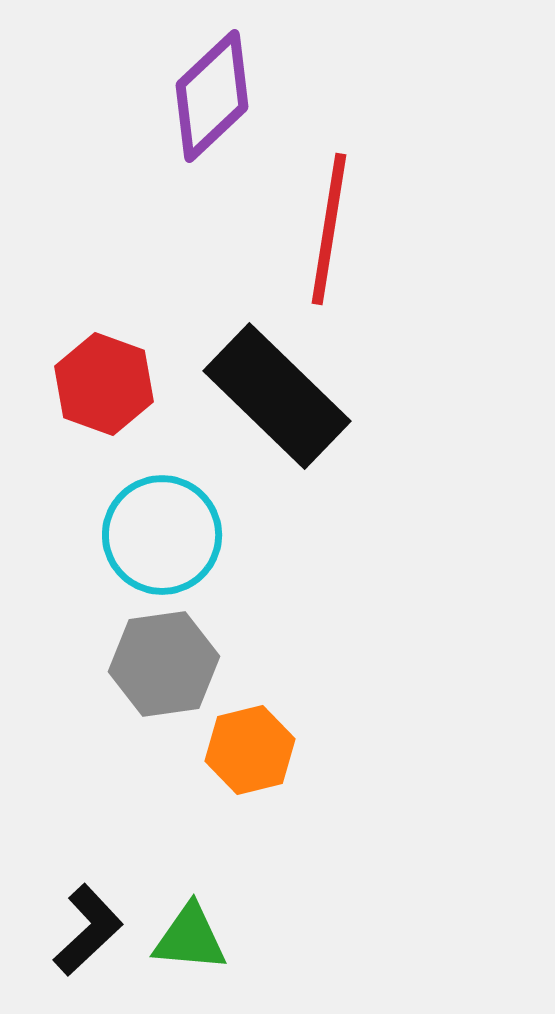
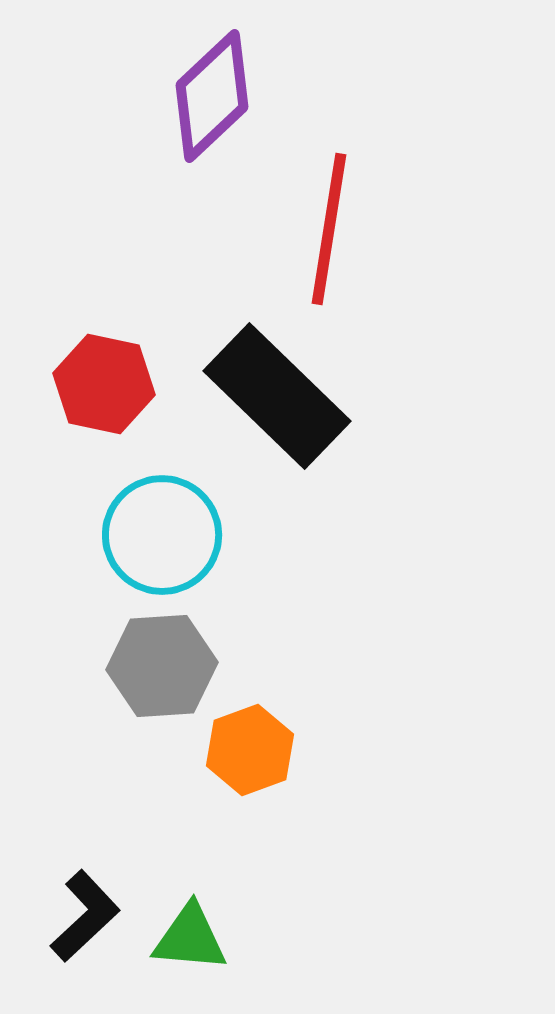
red hexagon: rotated 8 degrees counterclockwise
gray hexagon: moved 2 px left, 2 px down; rotated 4 degrees clockwise
orange hexagon: rotated 6 degrees counterclockwise
black L-shape: moved 3 px left, 14 px up
